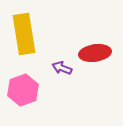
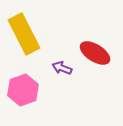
yellow rectangle: rotated 18 degrees counterclockwise
red ellipse: rotated 40 degrees clockwise
